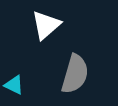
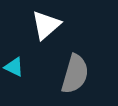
cyan triangle: moved 18 px up
